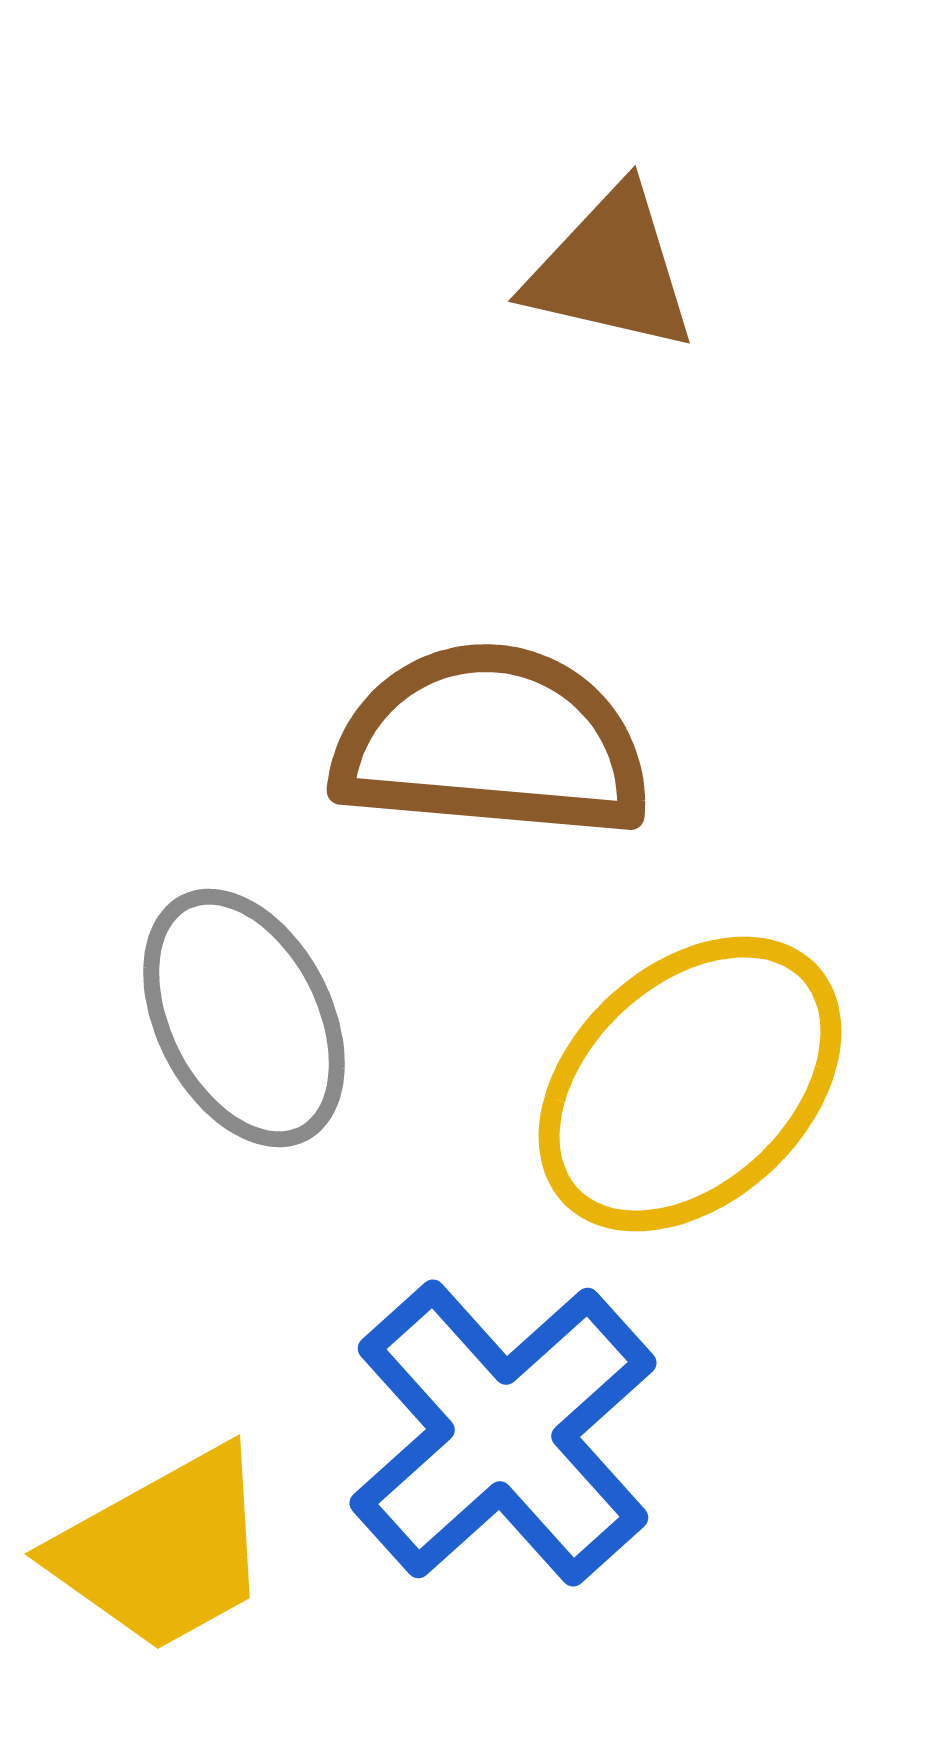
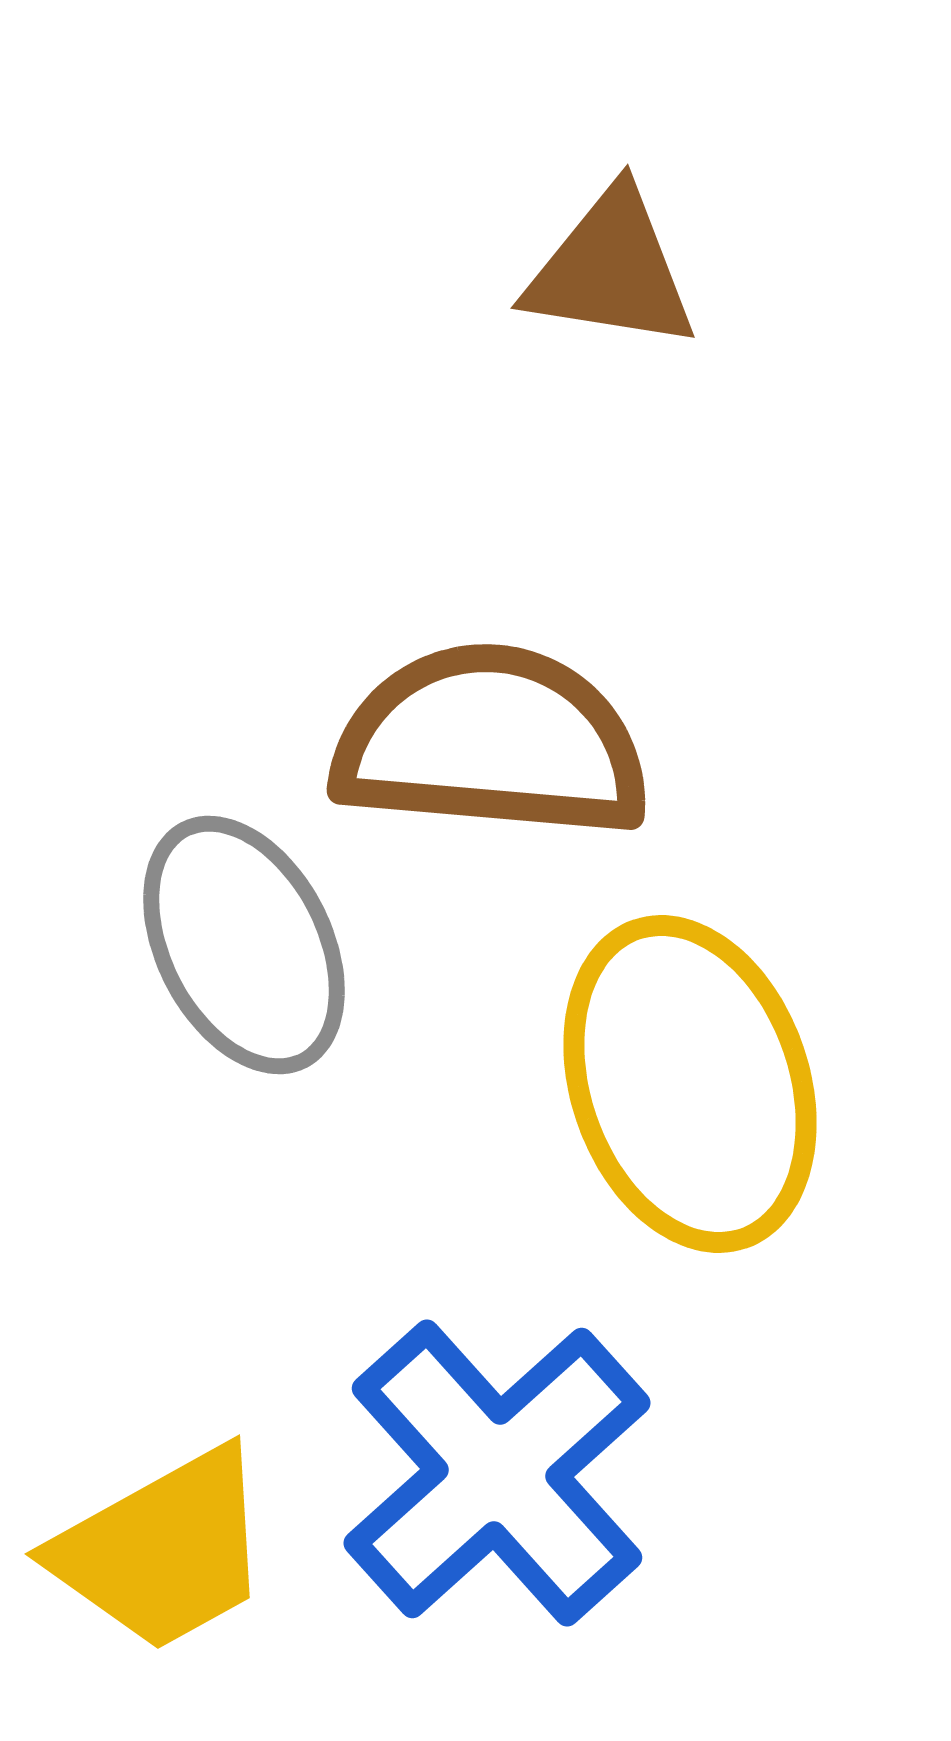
brown triangle: rotated 4 degrees counterclockwise
gray ellipse: moved 73 px up
yellow ellipse: rotated 66 degrees counterclockwise
blue cross: moved 6 px left, 40 px down
